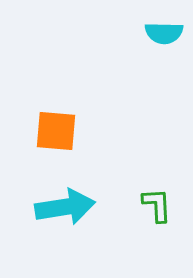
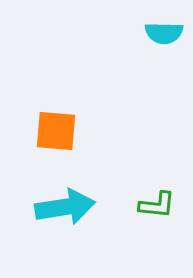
green L-shape: rotated 99 degrees clockwise
